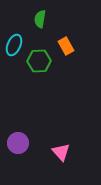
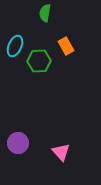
green semicircle: moved 5 px right, 6 px up
cyan ellipse: moved 1 px right, 1 px down
